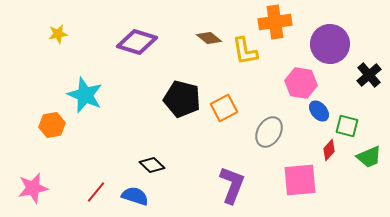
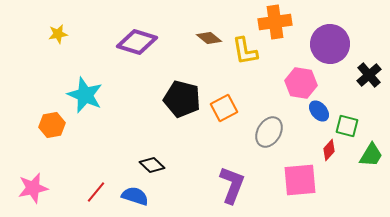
green trapezoid: moved 2 px right, 2 px up; rotated 36 degrees counterclockwise
